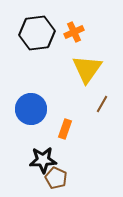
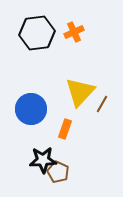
yellow triangle: moved 7 px left, 23 px down; rotated 8 degrees clockwise
brown pentagon: moved 2 px right, 6 px up
